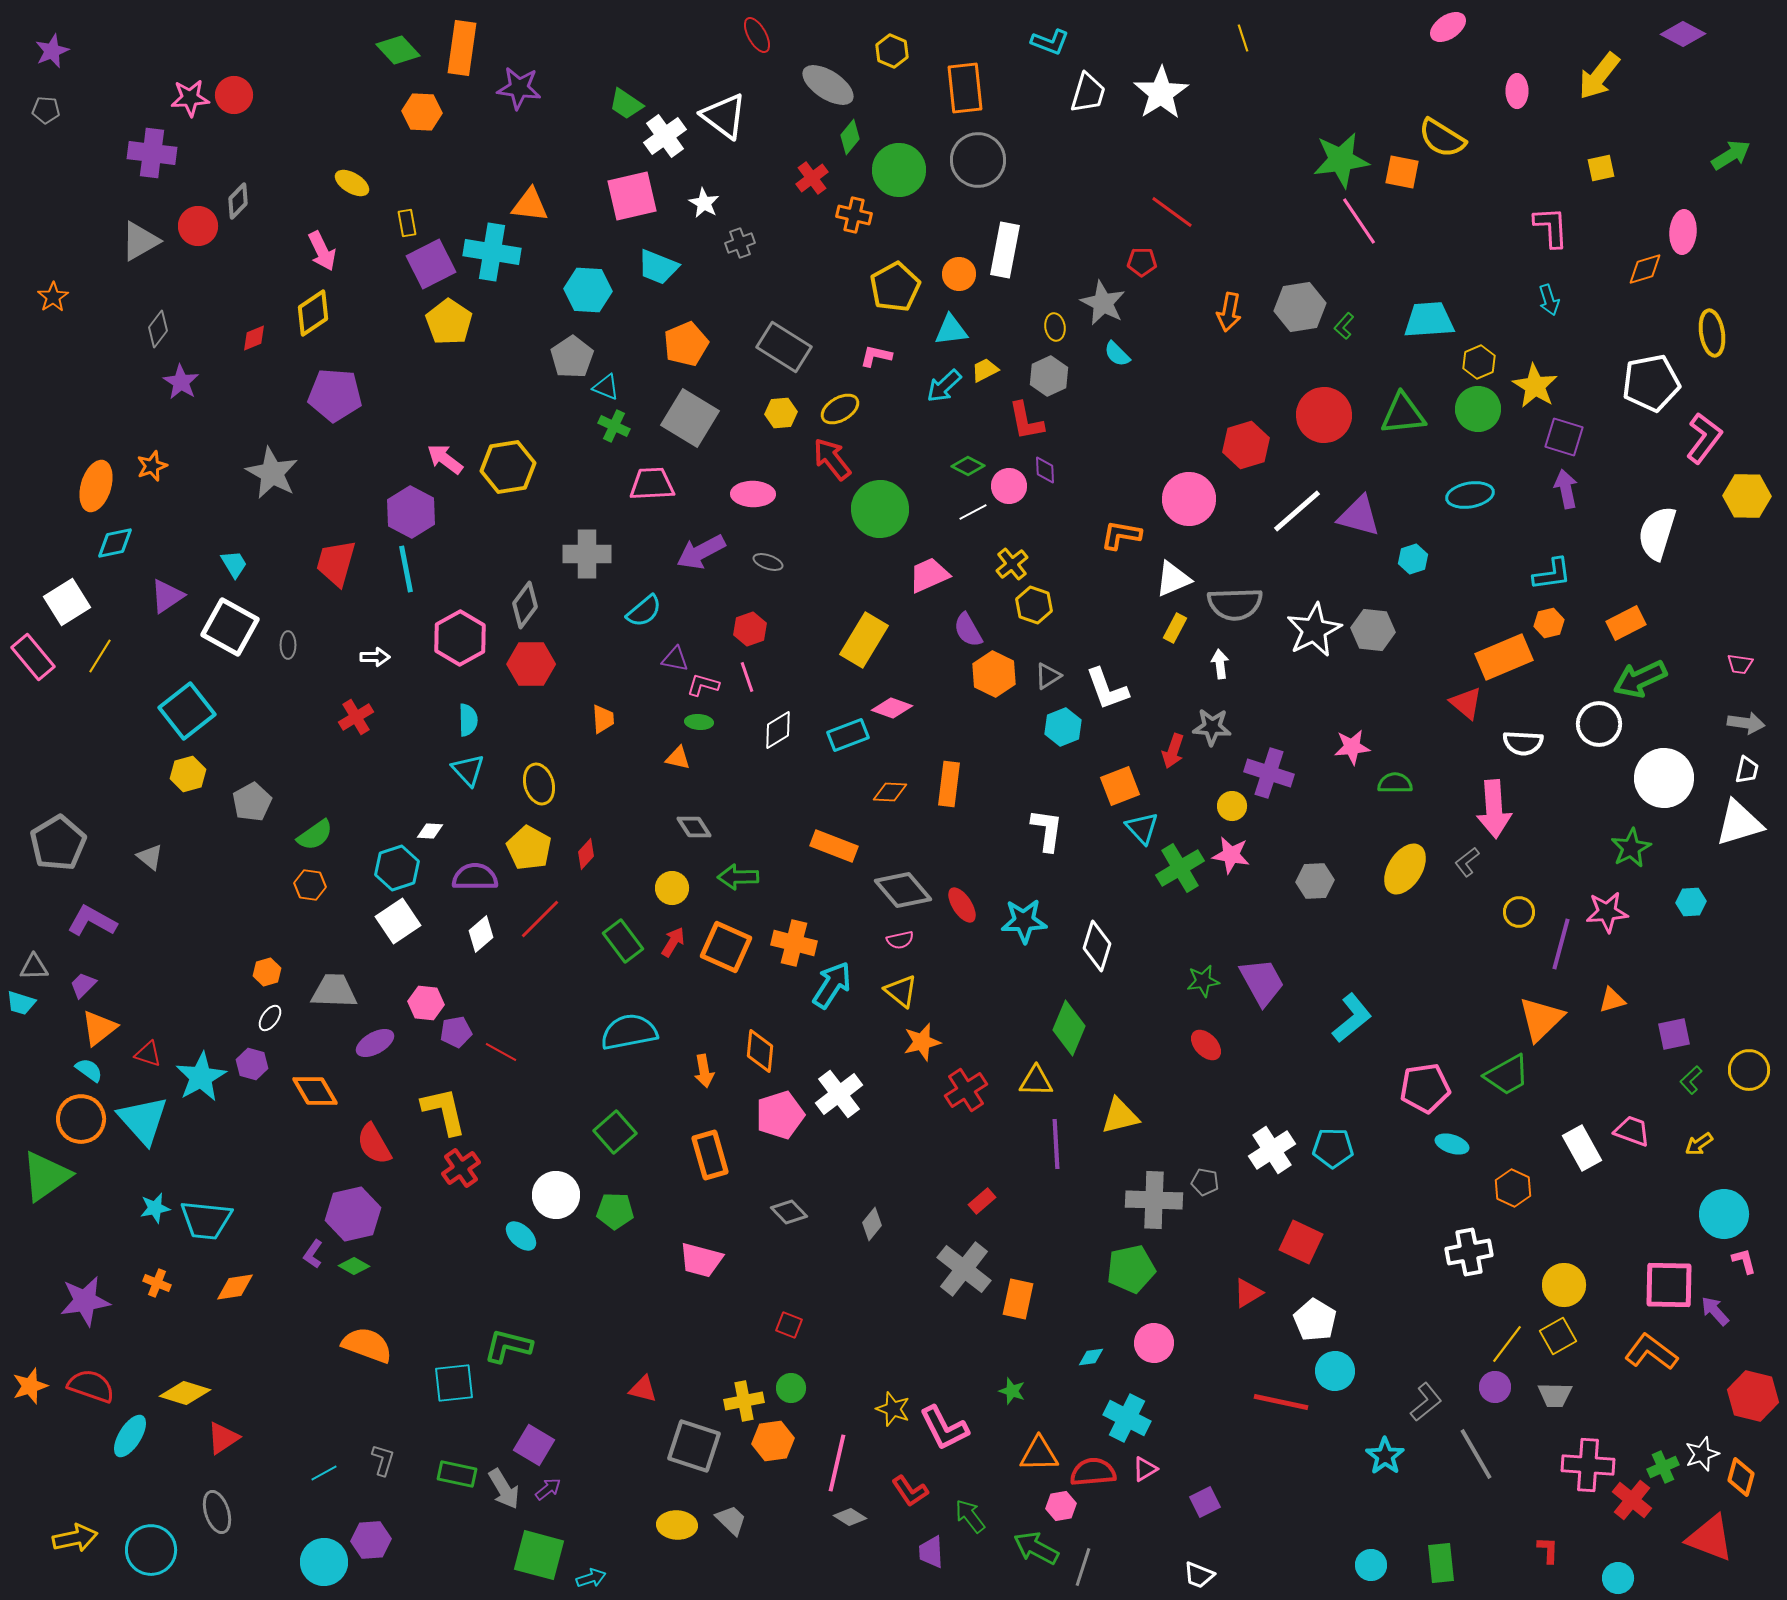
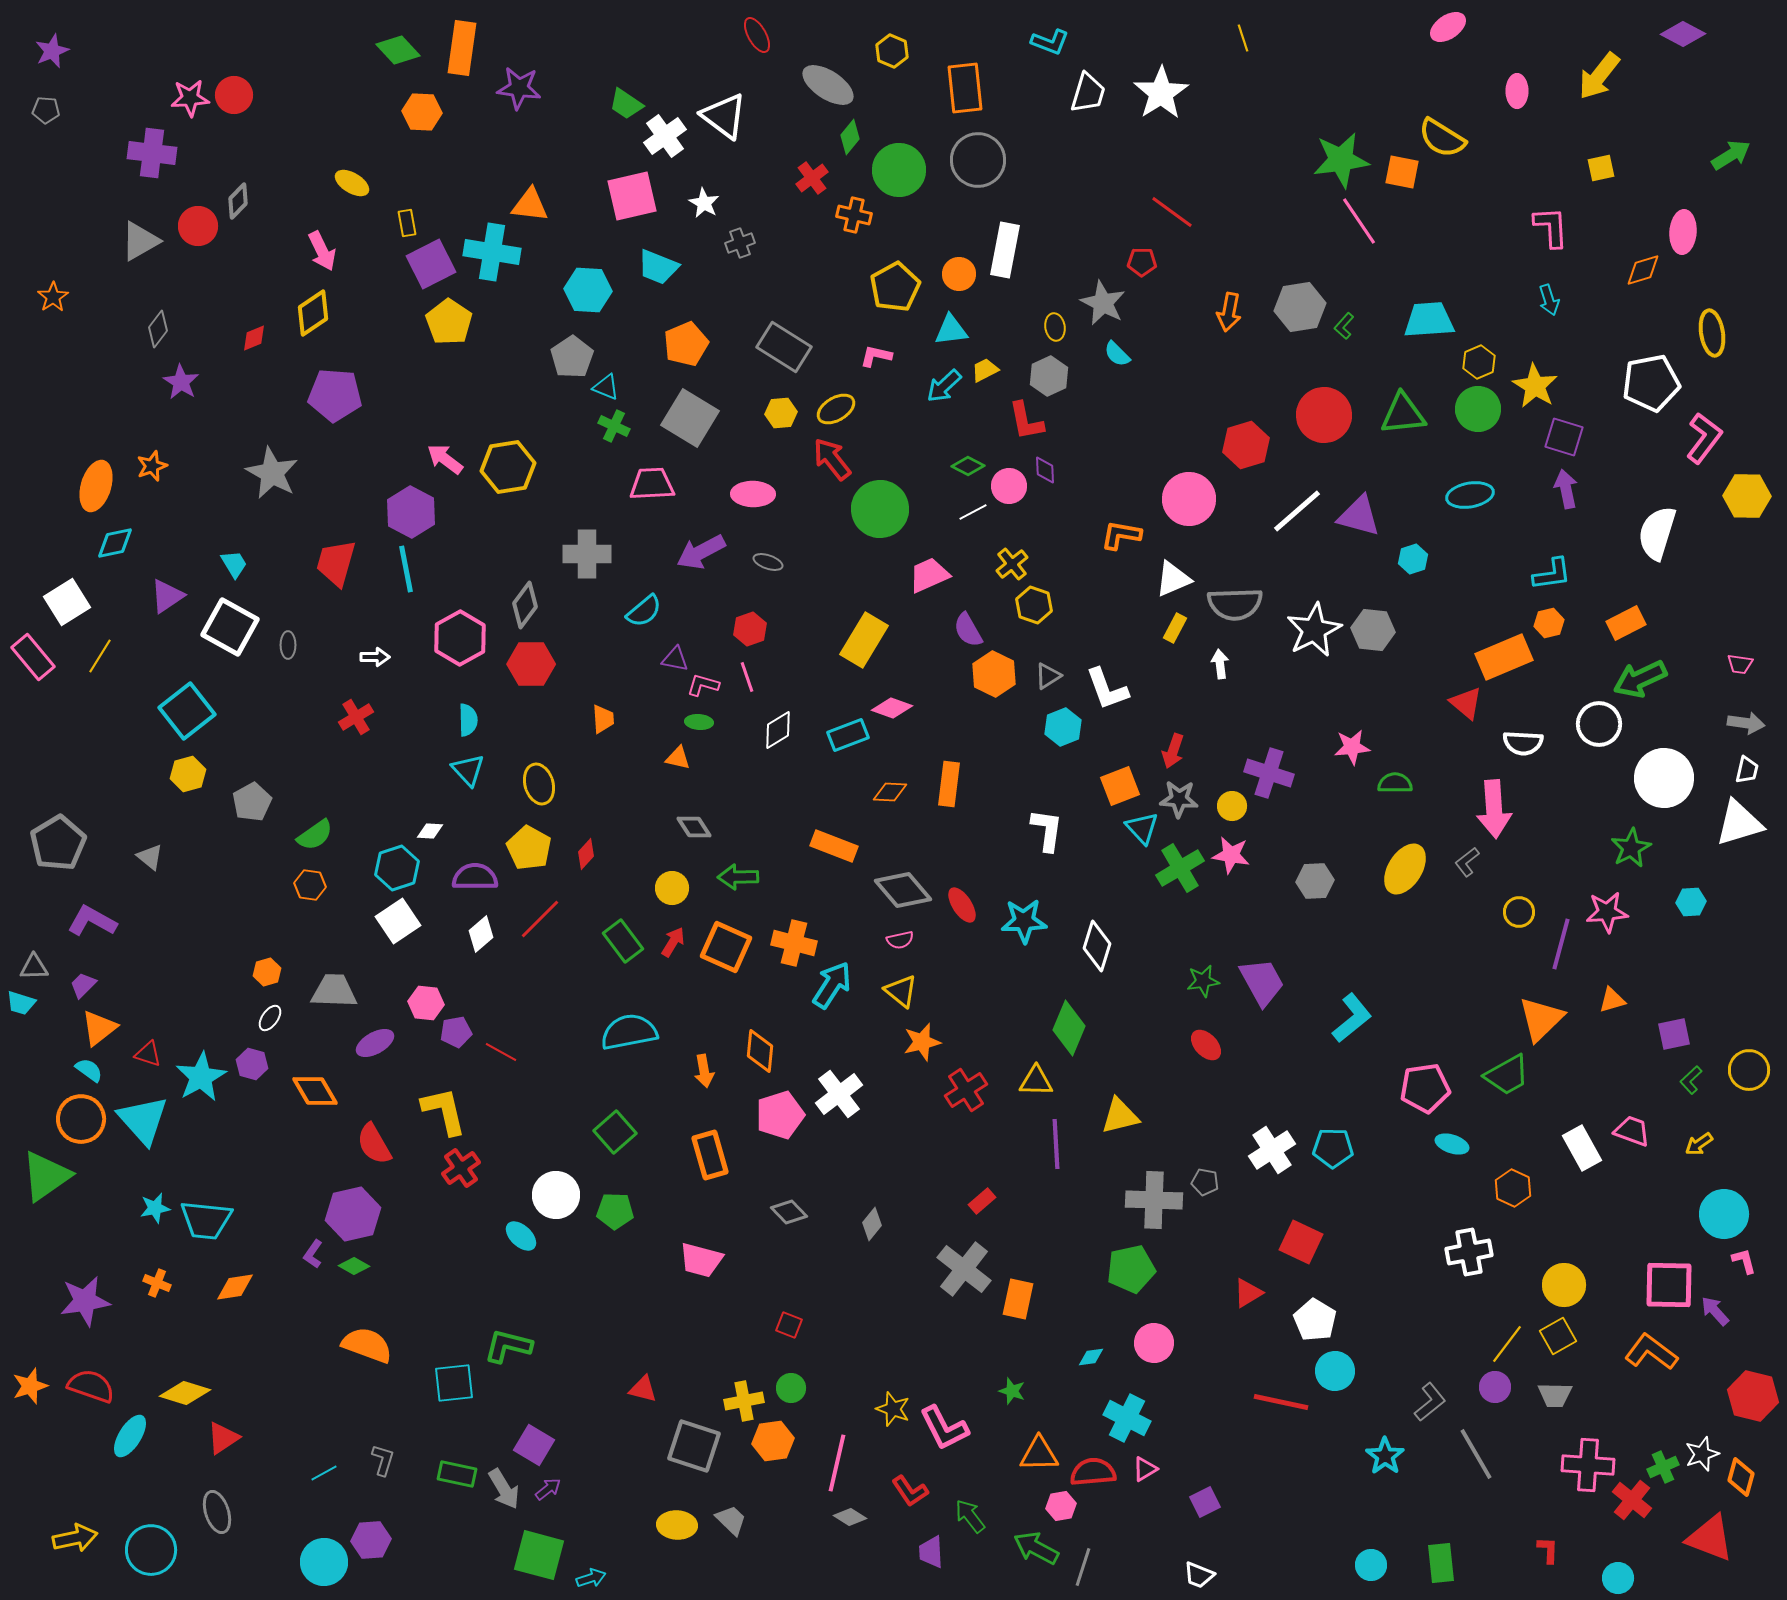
orange diamond at (1645, 269): moved 2 px left, 1 px down
yellow ellipse at (840, 409): moved 4 px left
gray star at (1212, 727): moved 33 px left, 72 px down
gray L-shape at (1426, 1402): moved 4 px right
